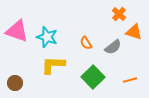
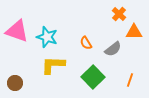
orange triangle: rotated 18 degrees counterclockwise
gray semicircle: moved 2 px down
orange line: rotated 56 degrees counterclockwise
